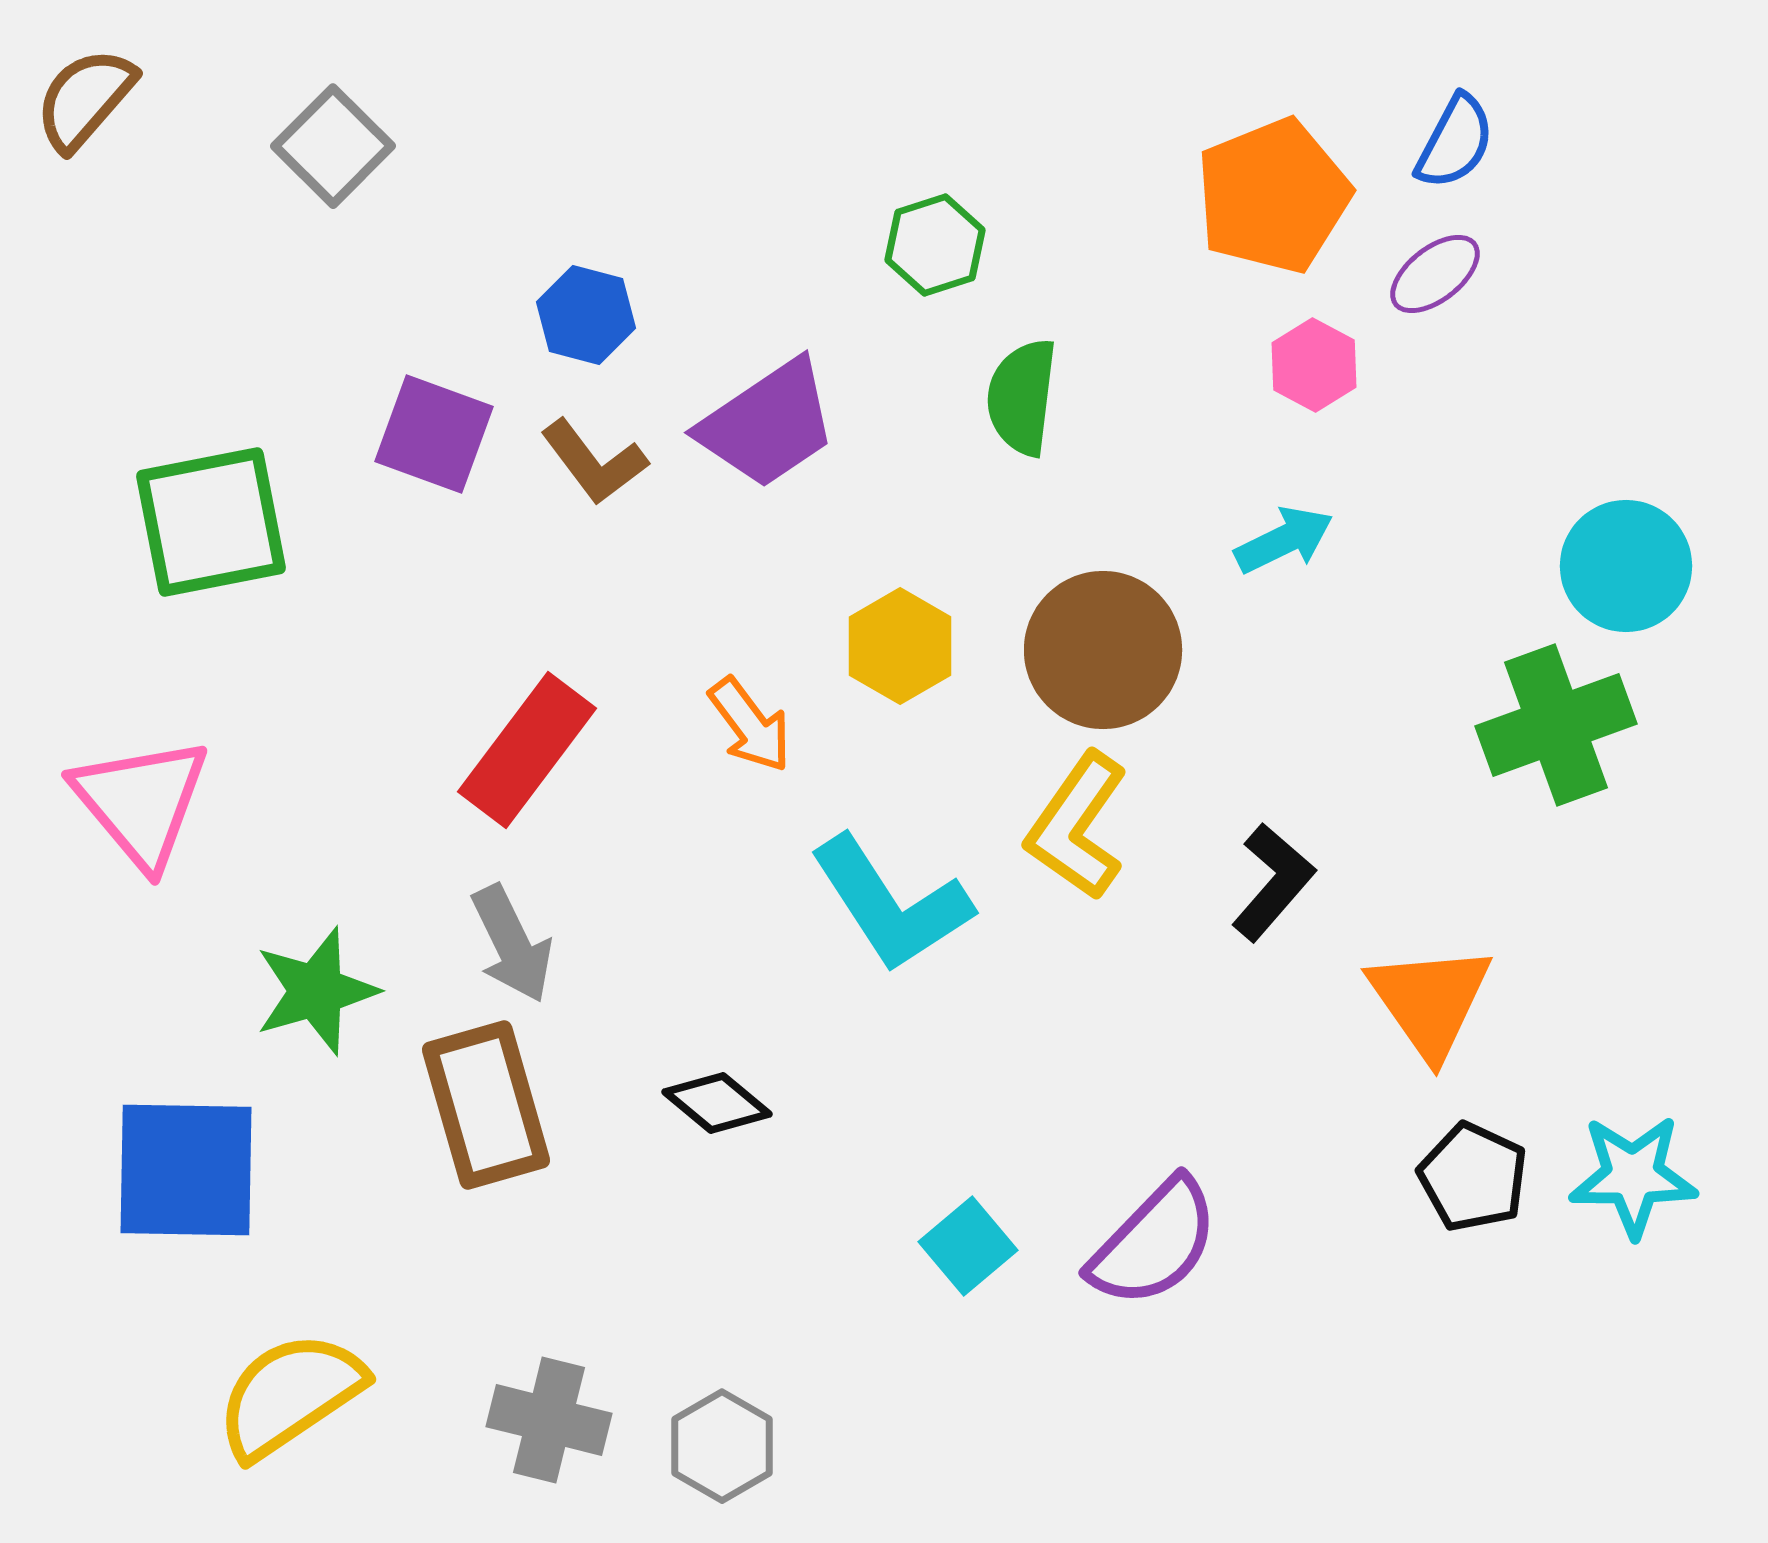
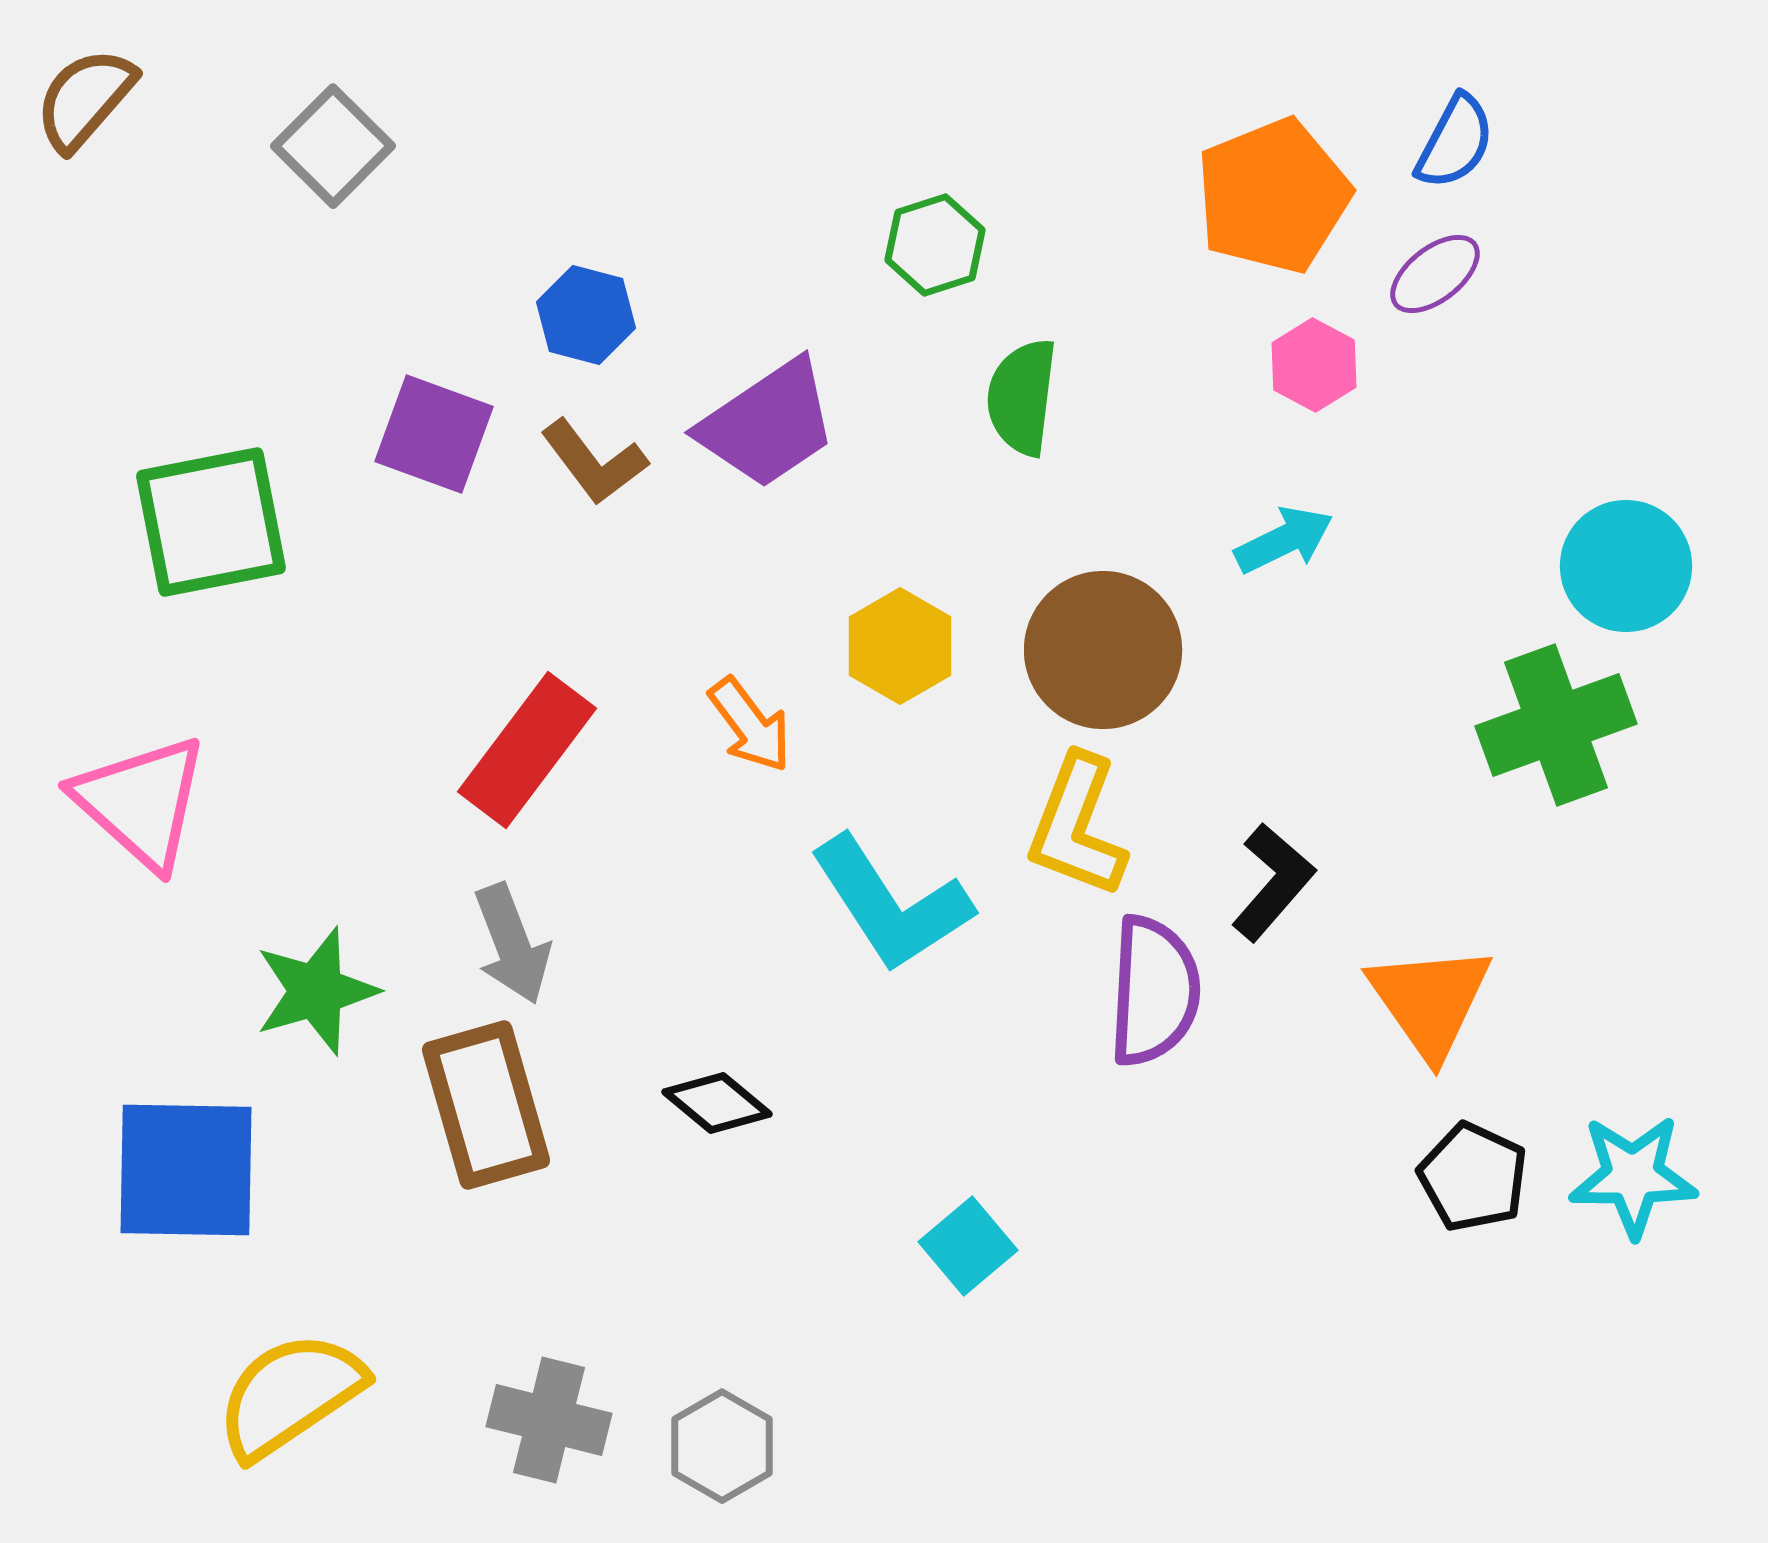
pink triangle: rotated 8 degrees counterclockwise
yellow L-shape: rotated 14 degrees counterclockwise
gray arrow: rotated 5 degrees clockwise
purple semicircle: moved 252 px up; rotated 41 degrees counterclockwise
